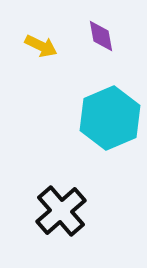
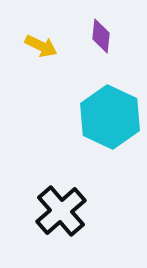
purple diamond: rotated 16 degrees clockwise
cyan hexagon: moved 1 px up; rotated 12 degrees counterclockwise
